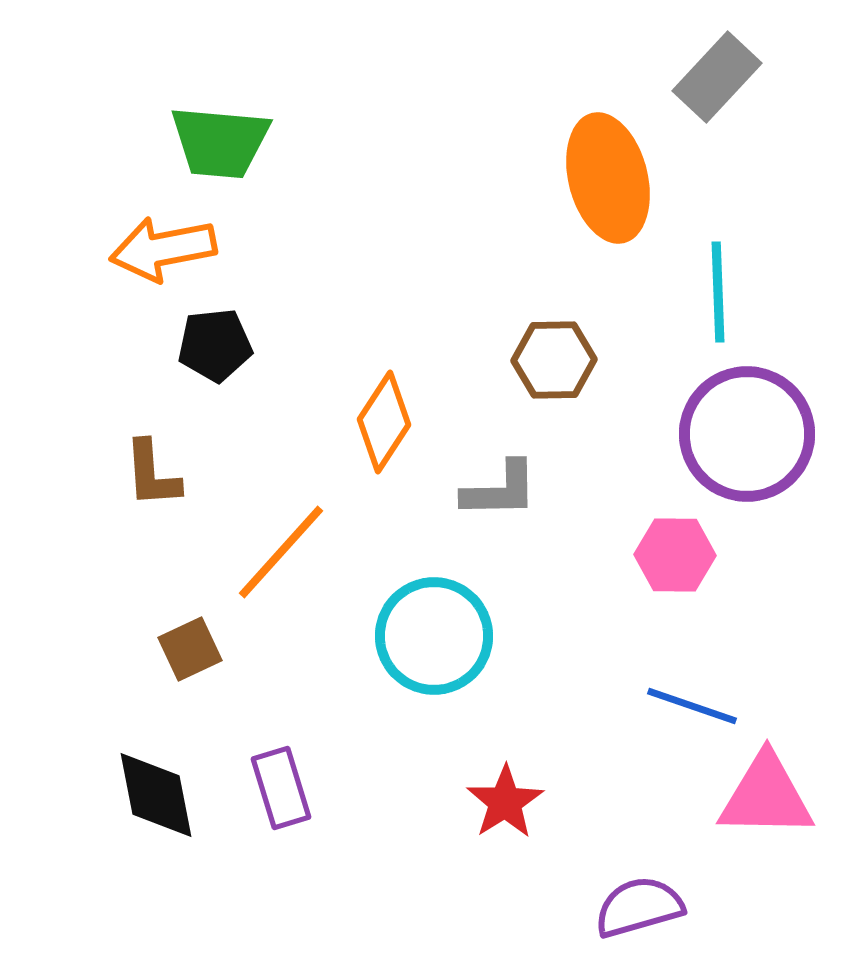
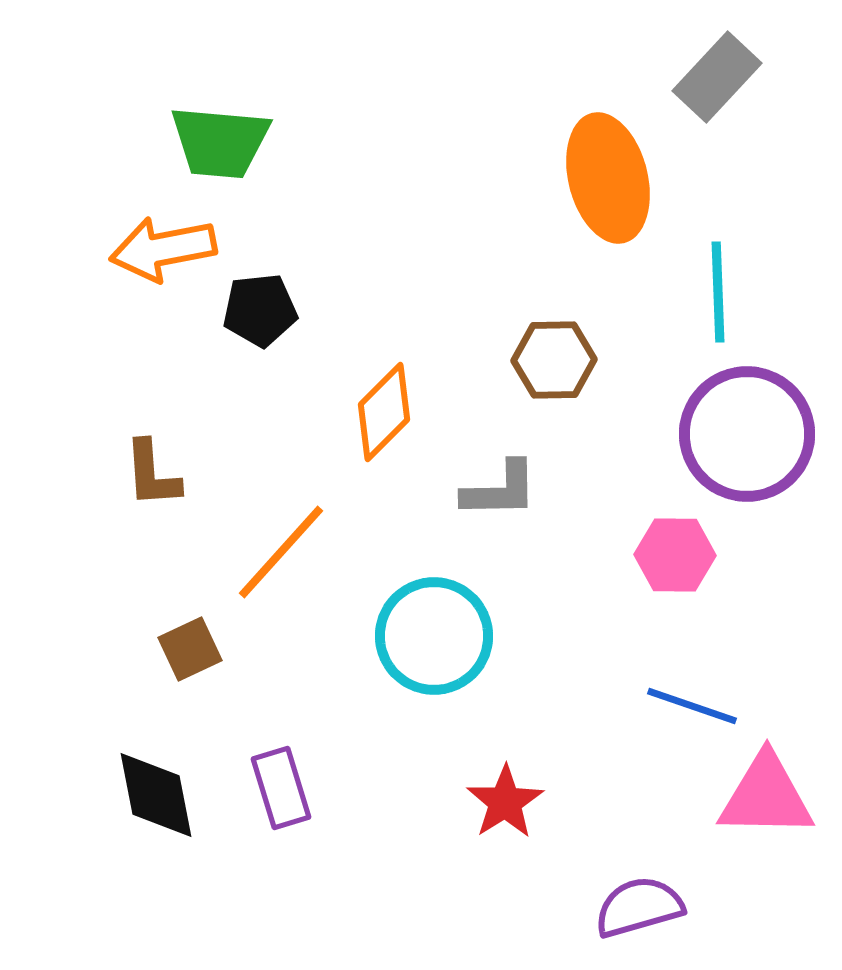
black pentagon: moved 45 px right, 35 px up
orange diamond: moved 10 px up; rotated 12 degrees clockwise
